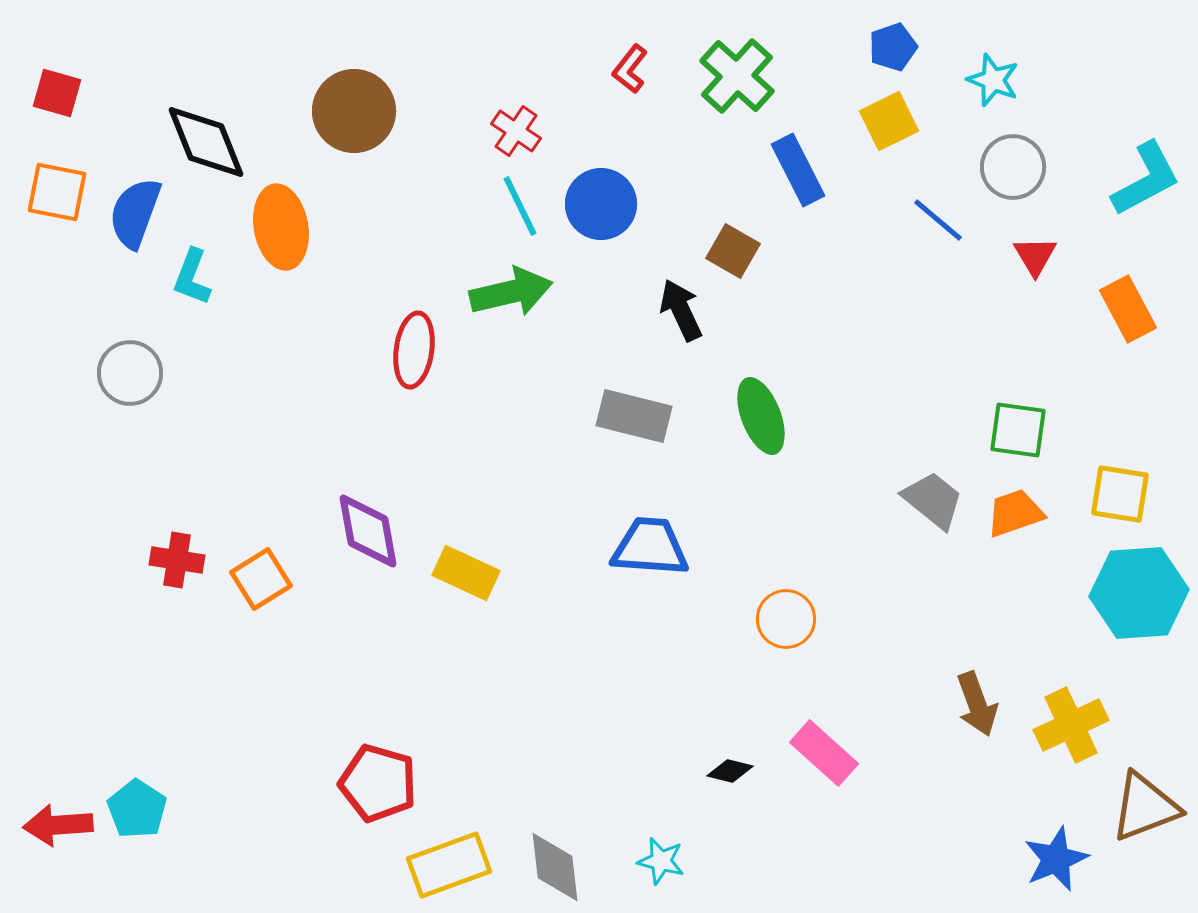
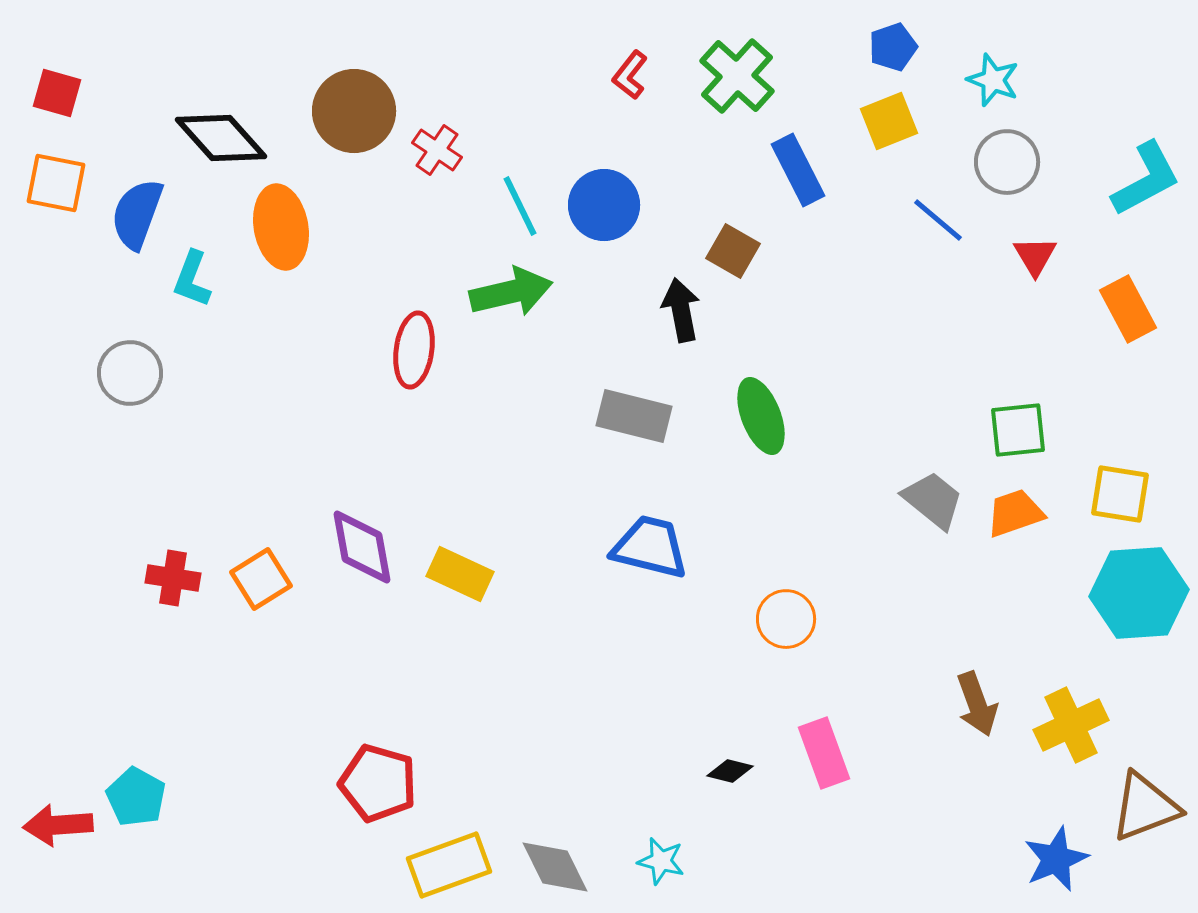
red L-shape at (630, 69): moved 6 px down
yellow square at (889, 121): rotated 4 degrees clockwise
red cross at (516, 131): moved 79 px left, 19 px down
black diamond at (206, 142): moved 15 px right, 4 px up; rotated 20 degrees counterclockwise
gray circle at (1013, 167): moved 6 px left, 5 px up
orange square at (57, 192): moved 1 px left, 9 px up
blue circle at (601, 204): moved 3 px right, 1 px down
blue semicircle at (135, 213): moved 2 px right, 1 px down
cyan L-shape at (192, 277): moved 2 px down
black arrow at (681, 310): rotated 14 degrees clockwise
green square at (1018, 430): rotated 14 degrees counterclockwise
purple diamond at (368, 531): moved 6 px left, 16 px down
blue trapezoid at (650, 547): rotated 10 degrees clockwise
red cross at (177, 560): moved 4 px left, 18 px down
yellow rectangle at (466, 573): moved 6 px left, 1 px down
pink rectangle at (824, 753): rotated 28 degrees clockwise
cyan pentagon at (137, 809): moved 1 px left, 12 px up; rotated 4 degrees counterclockwise
gray diamond at (555, 867): rotated 20 degrees counterclockwise
